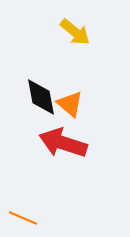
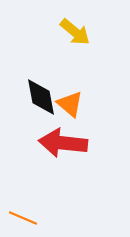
red arrow: rotated 12 degrees counterclockwise
